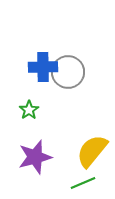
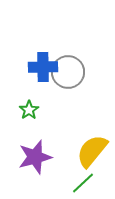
green line: rotated 20 degrees counterclockwise
